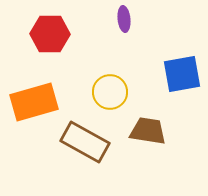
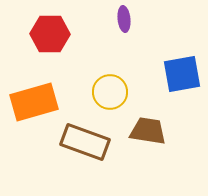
brown rectangle: rotated 9 degrees counterclockwise
